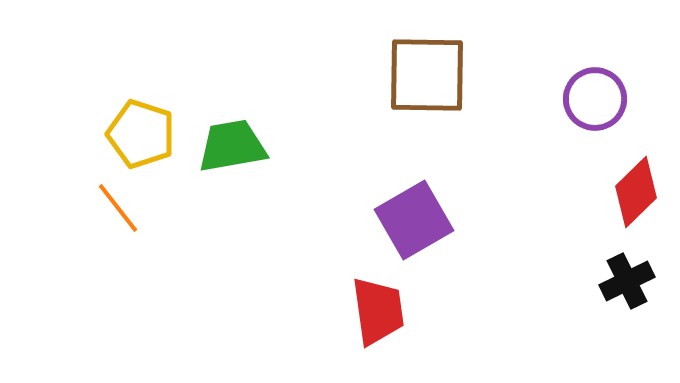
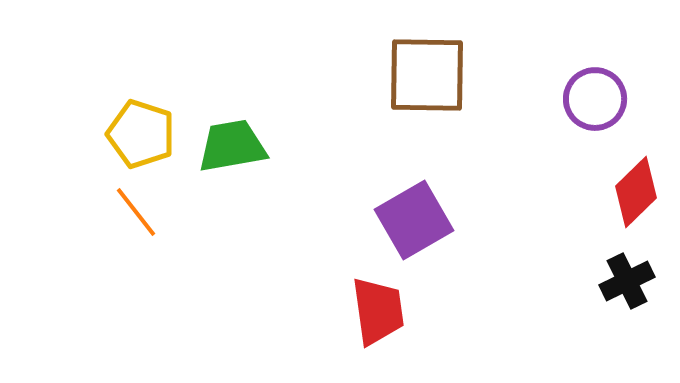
orange line: moved 18 px right, 4 px down
